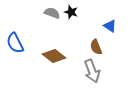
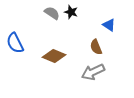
gray semicircle: rotated 14 degrees clockwise
blue triangle: moved 1 px left, 1 px up
brown diamond: rotated 15 degrees counterclockwise
gray arrow: moved 1 px right, 1 px down; rotated 85 degrees clockwise
